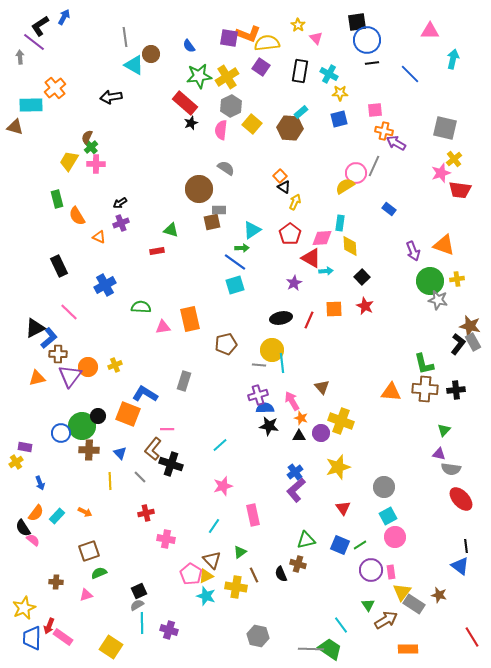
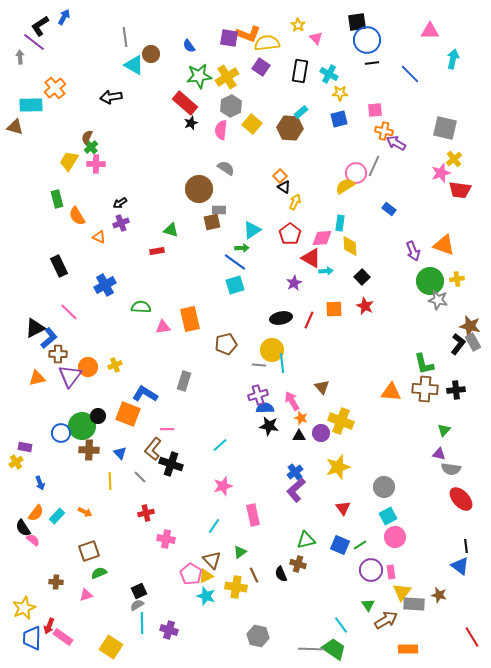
gray rectangle at (414, 604): rotated 30 degrees counterclockwise
green trapezoid at (330, 649): moved 4 px right
